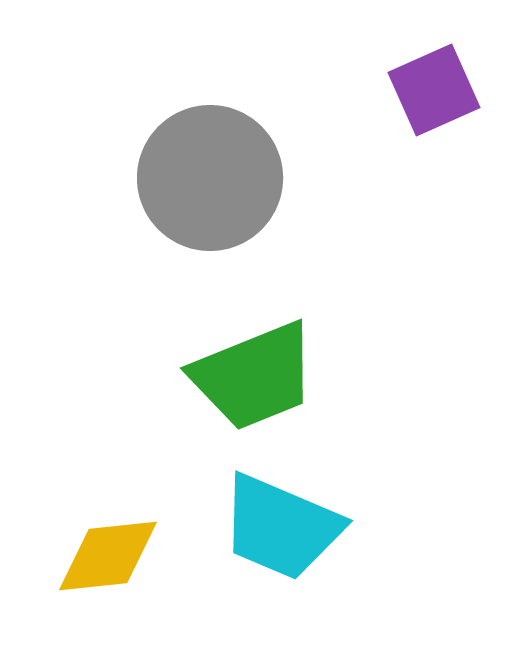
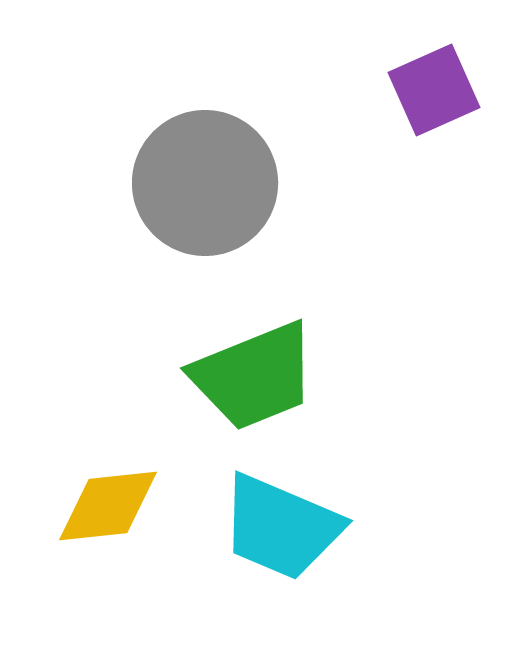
gray circle: moved 5 px left, 5 px down
yellow diamond: moved 50 px up
